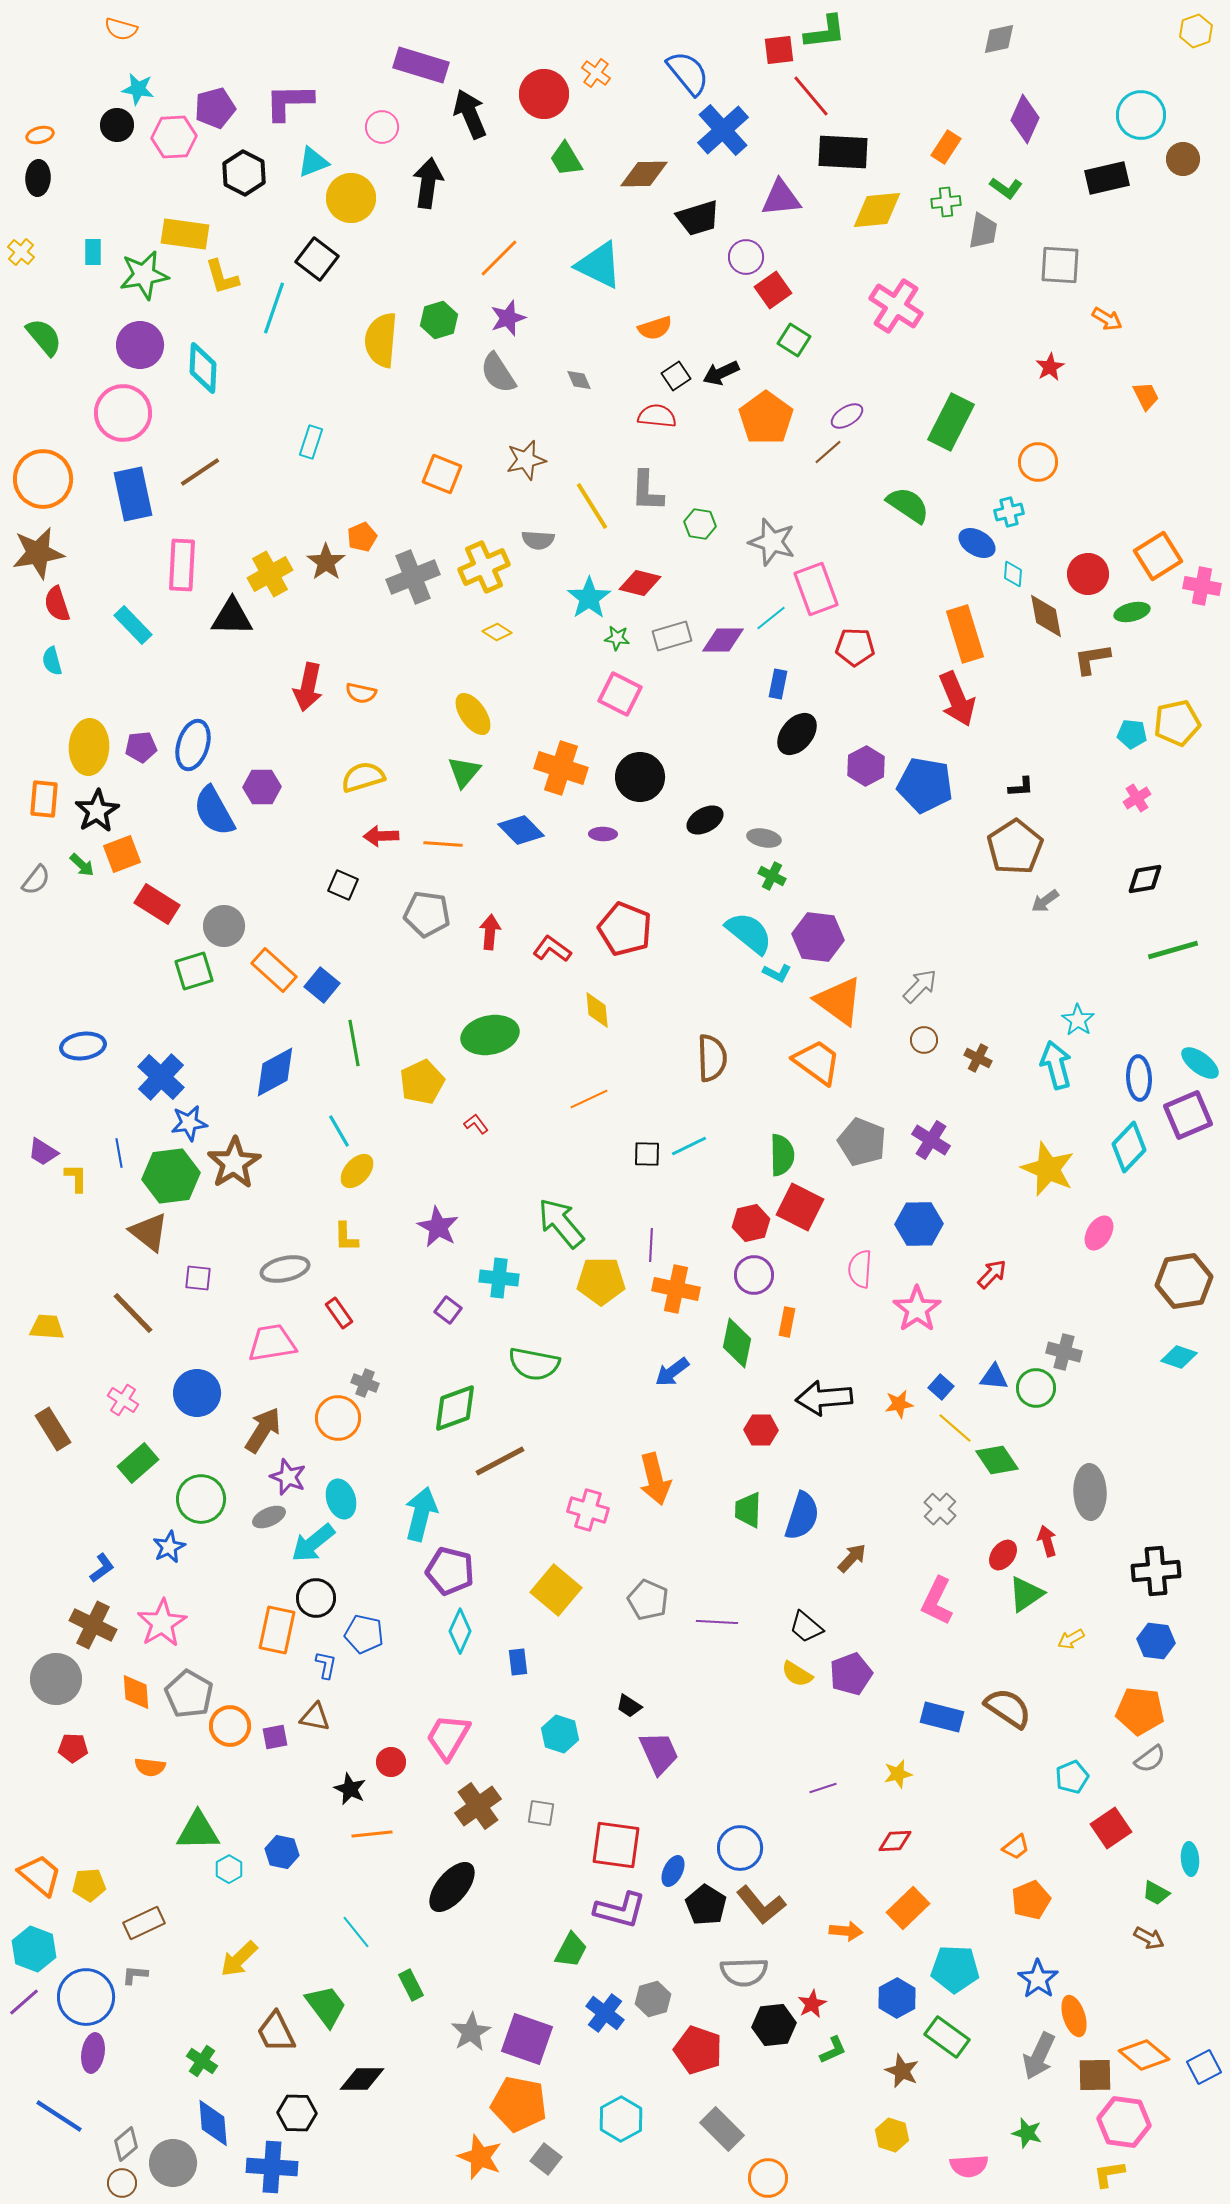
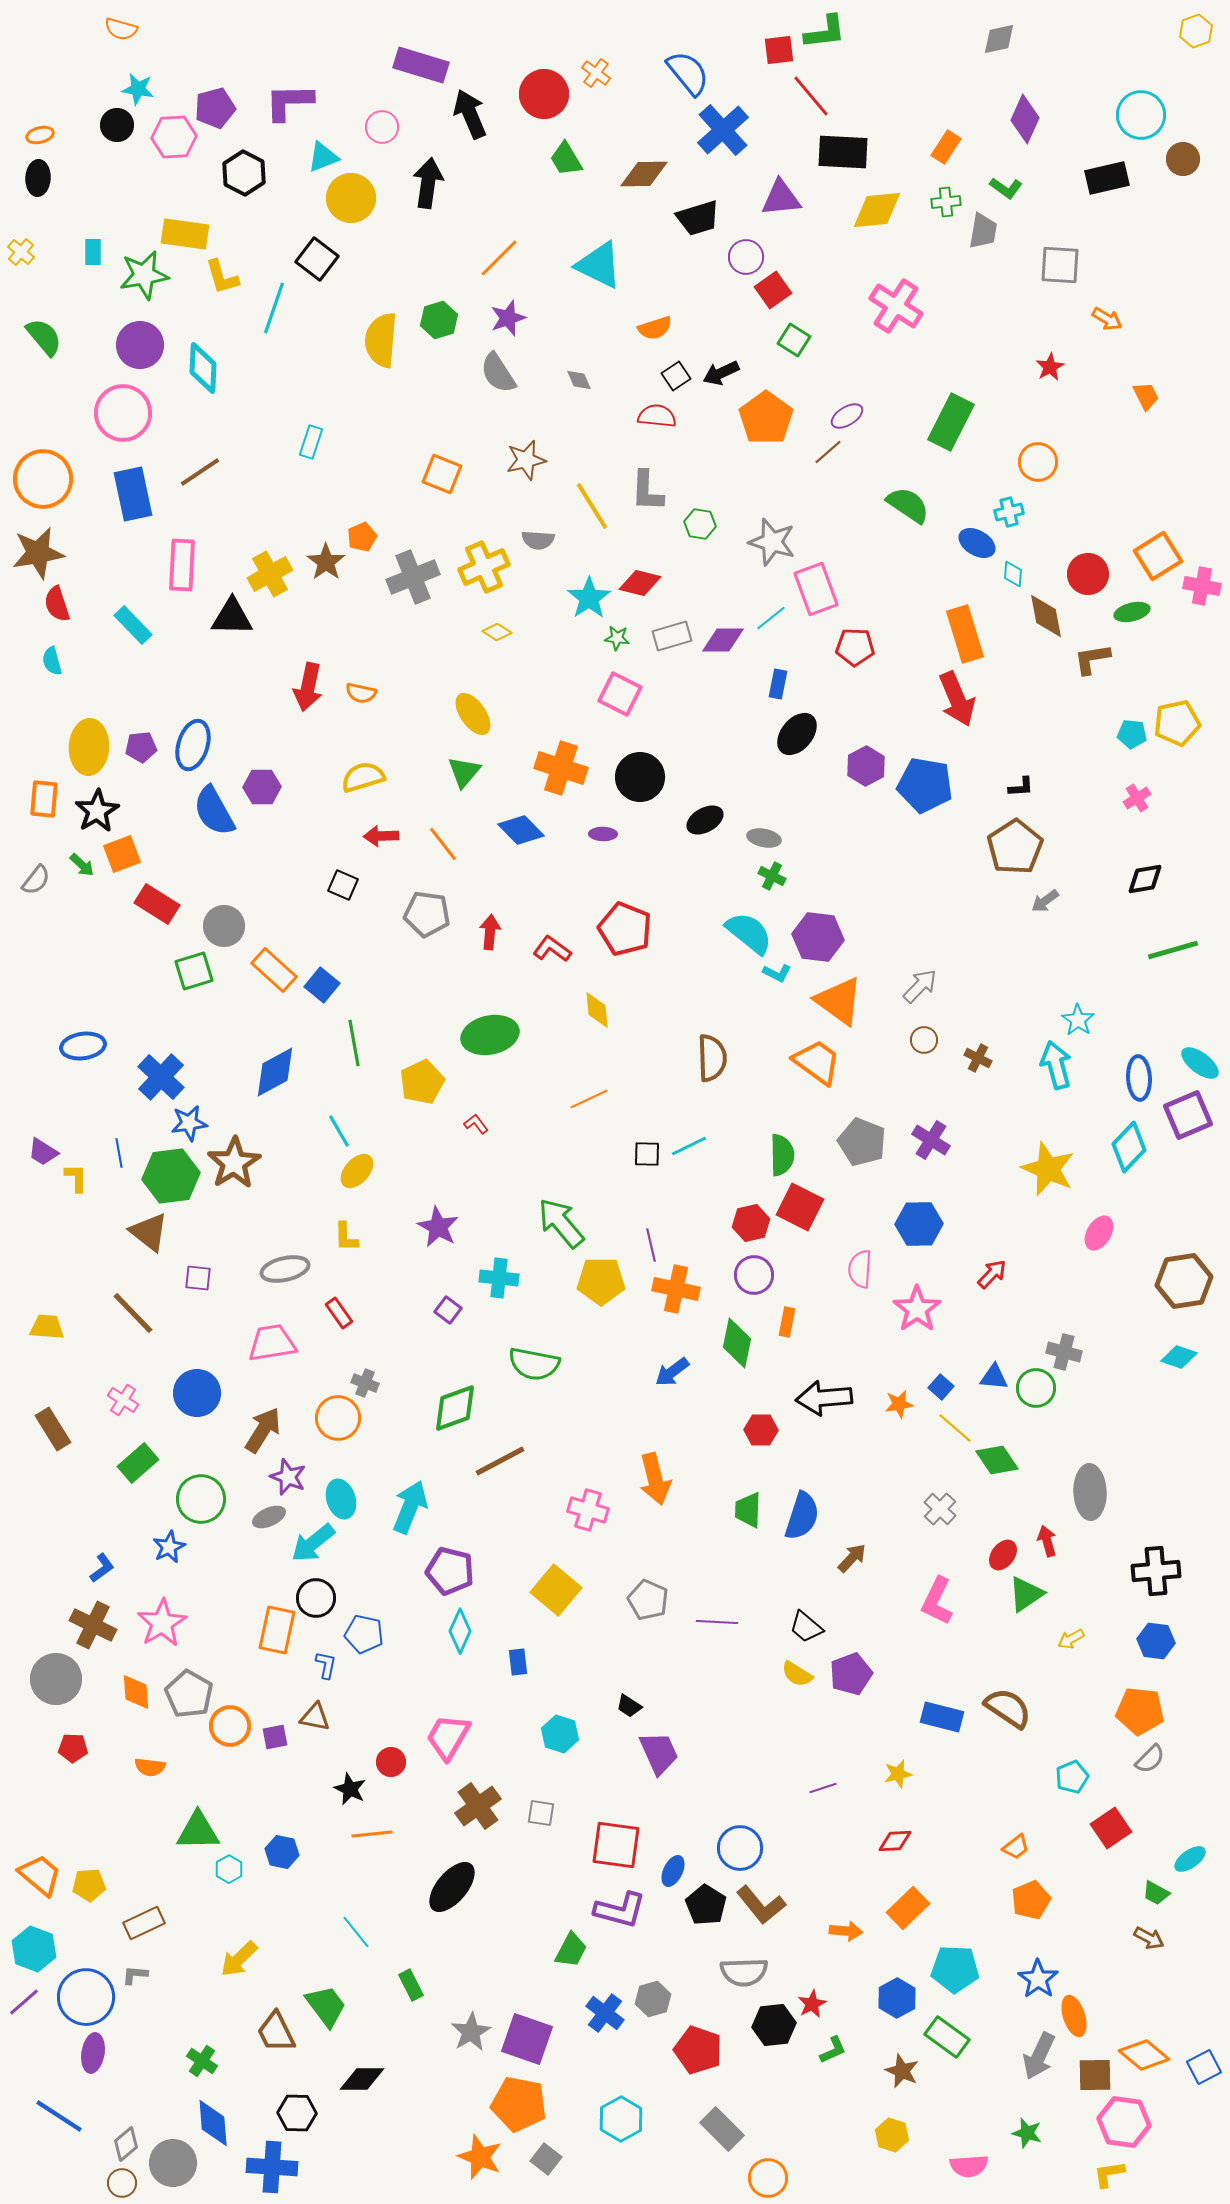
cyan triangle at (313, 162): moved 10 px right, 5 px up
orange line at (443, 844): rotated 48 degrees clockwise
purple line at (651, 1245): rotated 16 degrees counterclockwise
cyan arrow at (421, 1514): moved 11 px left, 7 px up; rotated 8 degrees clockwise
gray semicircle at (1150, 1759): rotated 8 degrees counterclockwise
cyan ellipse at (1190, 1859): rotated 60 degrees clockwise
